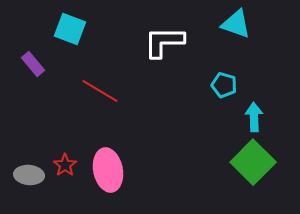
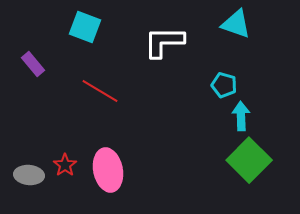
cyan square: moved 15 px right, 2 px up
cyan arrow: moved 13 px left, 1 px up
green square: moved 4 px left, 2 px up
